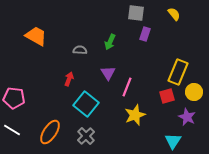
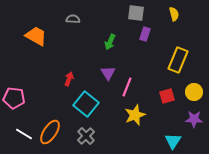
yellow semicircle: rotated 24 degrees clockwise
gray semicircle: moved 7 px left, 31 px up
yellow rectangle: moved 12 px up
purple star: moved 7 px right, 2 px down; rotated 24 degrees counterclockwise
white line: moved 12 px right, 4 px down
